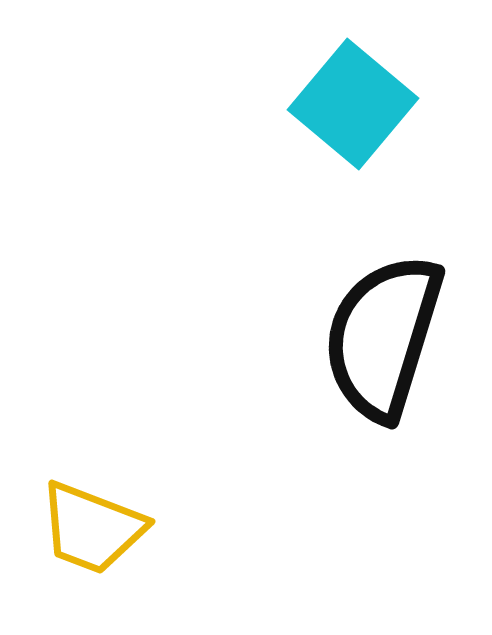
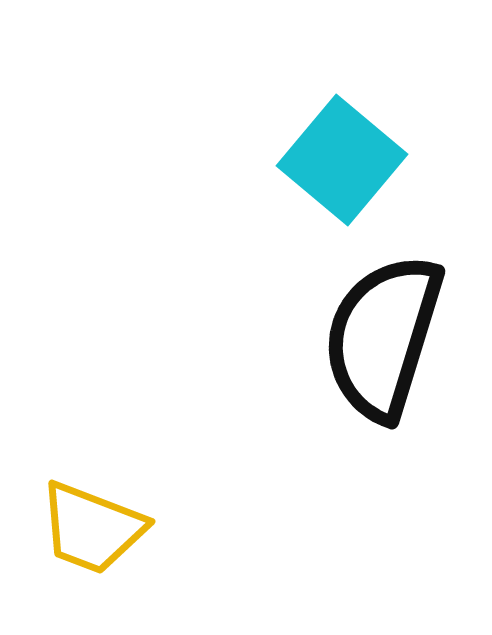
cyan square: moved 11 px left, 56 px down
